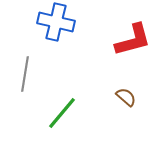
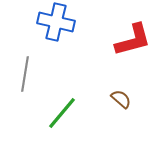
brown semicircle: moved 5 px left, 2 px down
